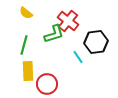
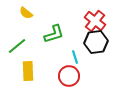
red cross: moved 27 px right
green line: moved 7 px left, 1 px down; rotated 36 degrees clockwise
cyan line: moved 3 px left; rotated 16 degrees clockwise
red circle: moved 22 px right, 8 px up
